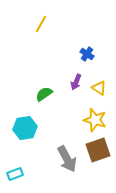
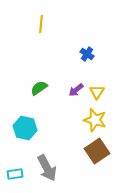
yellow line: rotated 24 degrees counterclockwise
purple arrow: moved 8 px down; rotated 28 degrees clockwise
yellow triangle: moved 2 px left, 4 px down; rotated 28 degrees clockwise
green semicircle: moved 5 px left, 6 px up
cyan hexagon: rotated 20 degrees clockwise
brown square: moved 1 px left, 1 px down; rotated 15 degrees counterclockwise
gray arrow: moved 20 px left, 9 px down
cyan rectangle: rotated 14 degrees clockwise
